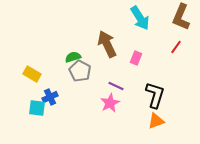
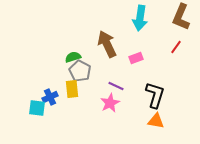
cyan arrow: rotated 40 degrees clockwise
pink rectangle: rotated 48 degrees clockwise
yellow rectangle: moved 40 px right, 15 px down; rotated 54 degrees clockwise
orange triangle: rotated 30 degrees clockwise
